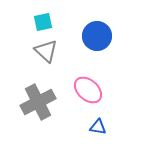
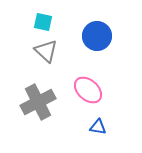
cyan square: rotated 24 degrees clockwise
